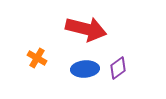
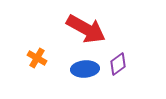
red arrow: rotated 15 degrees clockwise
purple diamond: moved 4 px up
